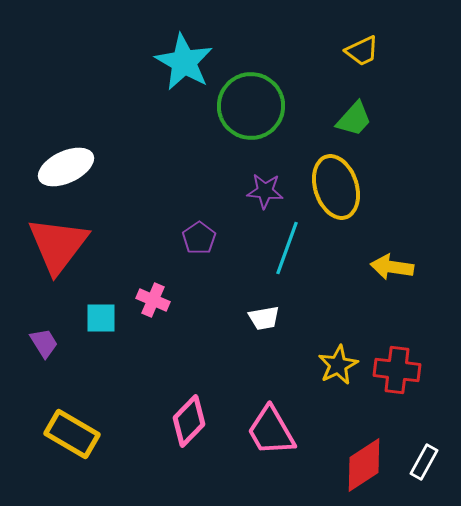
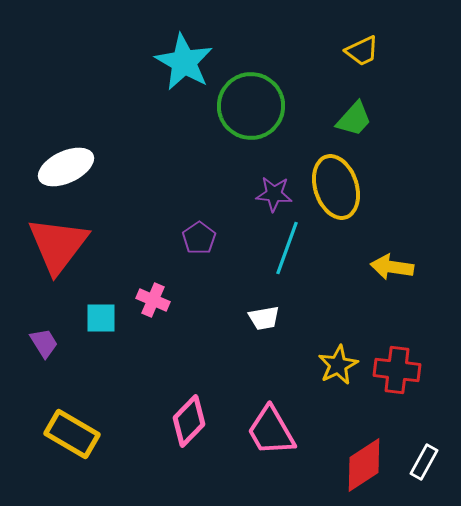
purple star: moved 9 px right, 3 px down
